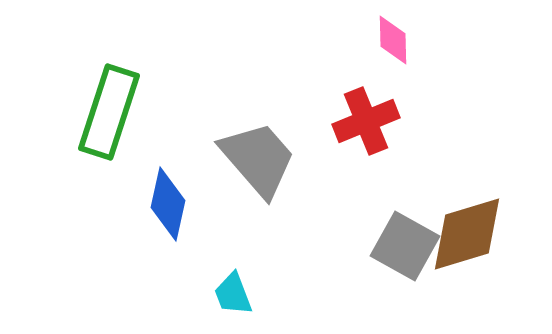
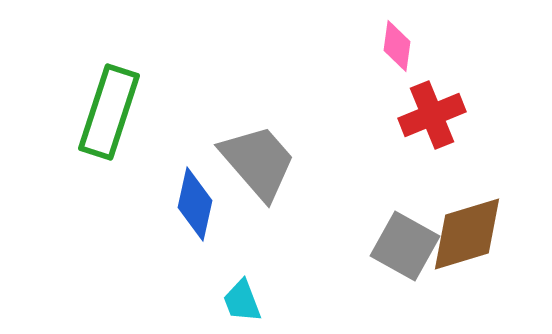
pink diamond: moved 4 px right, 6 px down; rotated 9 degrees clockwise
red cross: moved 66 px right, 6 px up
gray trapezoid: moved 3 px down
blue diamond: moved 27 px right
cyan trapezoid: moved 9 px right, 7 px down
